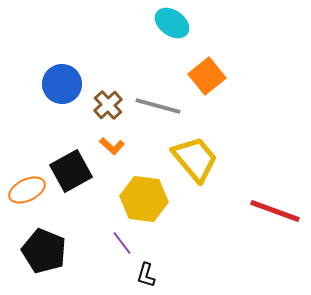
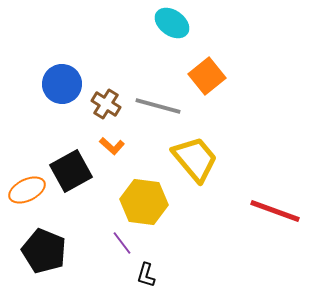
brown cross: moved 2 px left, 1 px up; rotated 16 degrees counterclockwise
yellow hexagon: moved 3 px down
